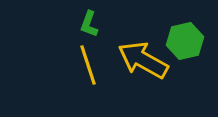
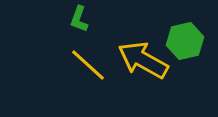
green L-shape: moved 10 px left, 5 px up
yellow line: rotated 30 degrees counterclockwise
